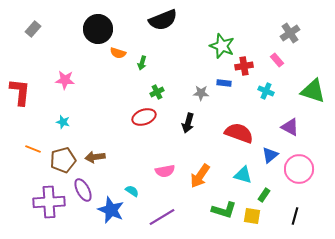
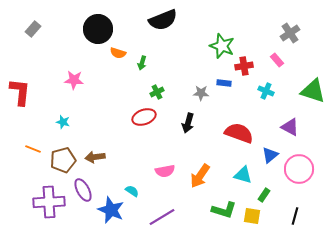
pink star: moved 9 px right
